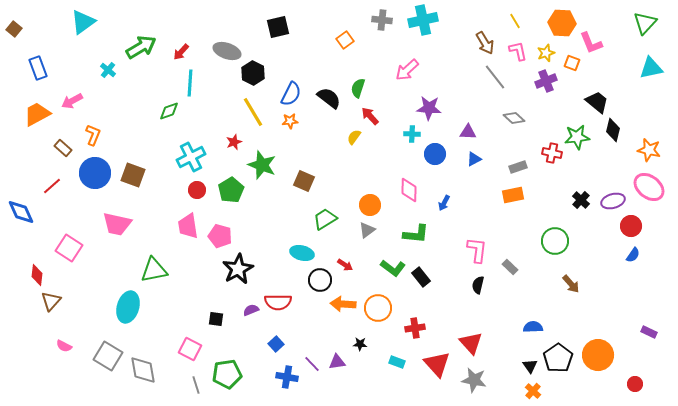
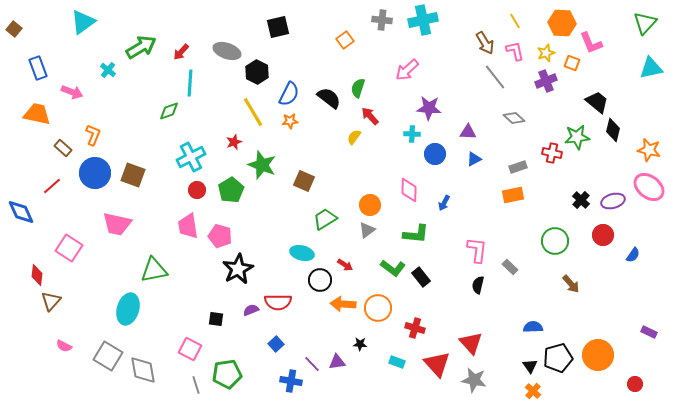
pink L-shape at (518, 51): moved 3 px left
black hexagon at (253, 73): moved 4 px right, 1 px up
blue semicircle at (291, 94): moved 2 px left
pink arrow at (72, 101): moved 9 px up; rotated 130 degrees counterclockwise
orange trapezoid at (37, 114): rotated 40 degrees clockwise
red circle at (631, 226): moved 28 px left, 9 px down
cyan ellipse at (128, 307): moved 2 px down
red cross at (415, 328): rotated 24 degrees clockwise
black pentagon at (558, 358): rotated 20 degrees clockwise
blue cross at (287, 377): moved 4 px right, 4 px down
